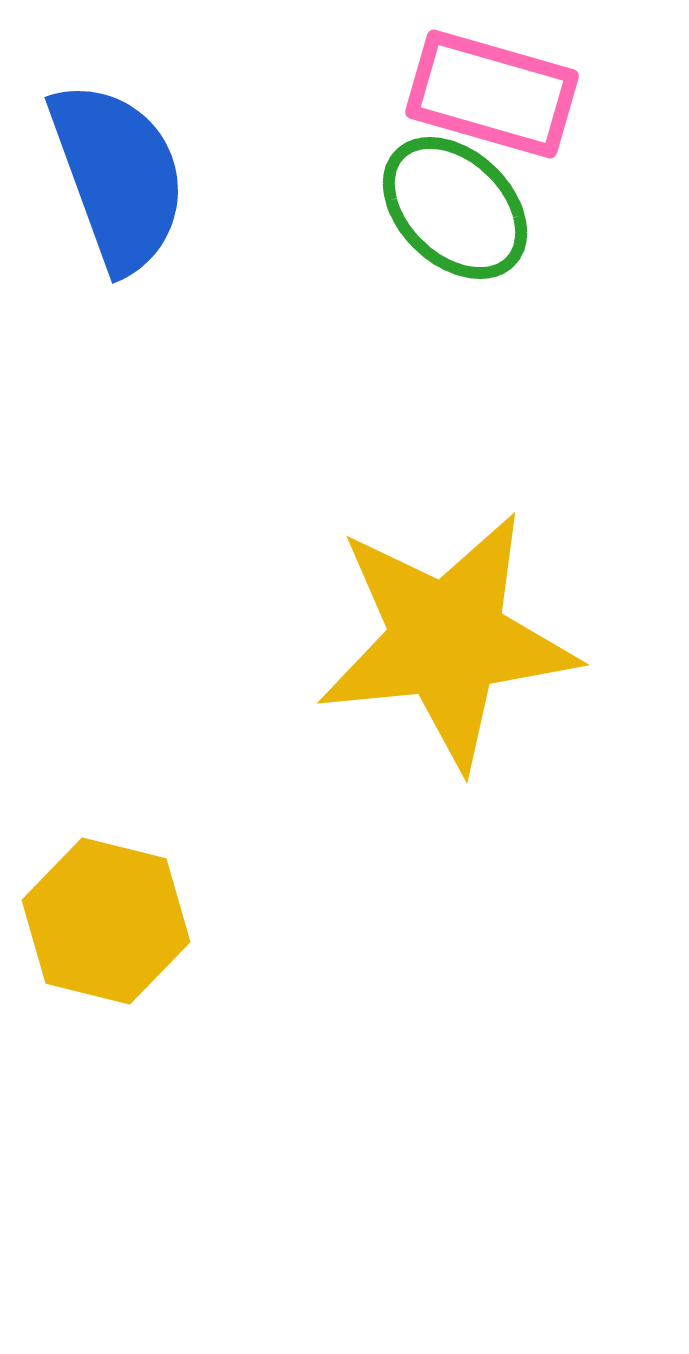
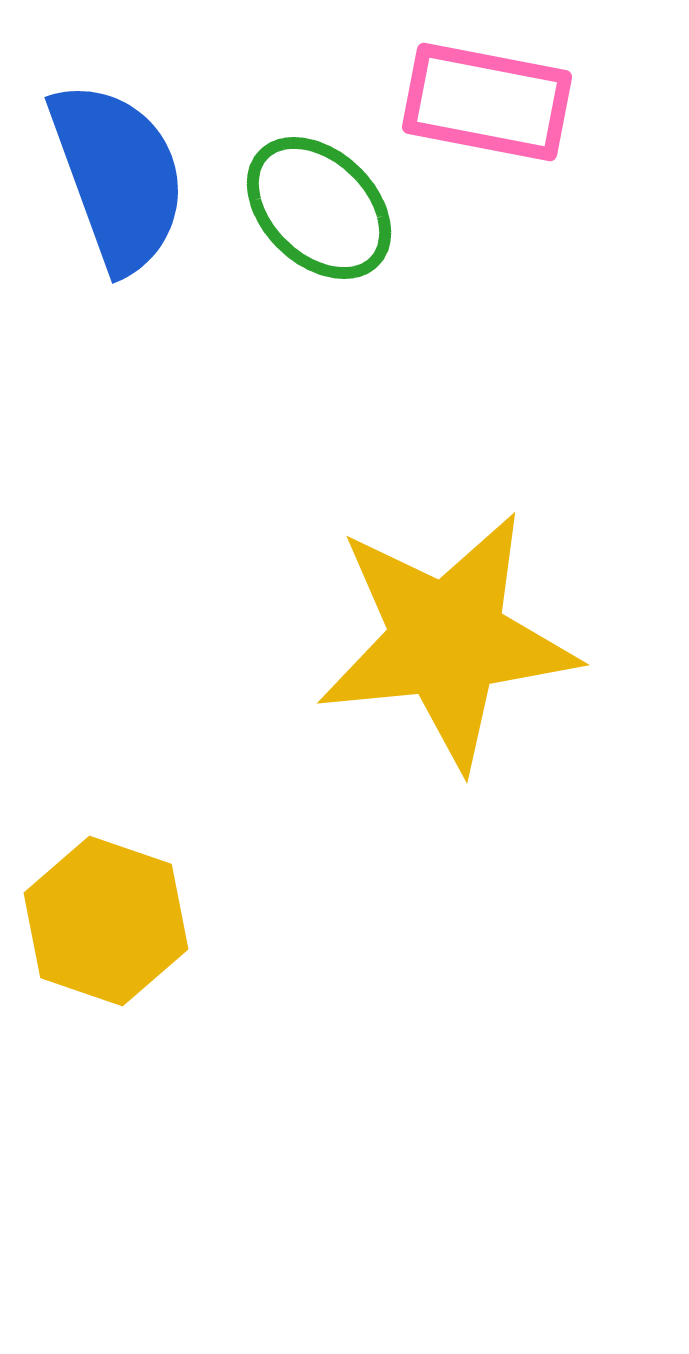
pink rectangle: moved 5 px left, 8 px down; rotated 5 degrees counterclockwise
green ellipse: moved 136 px left
yellow hexagon: rotated 5 degrees clockwise
